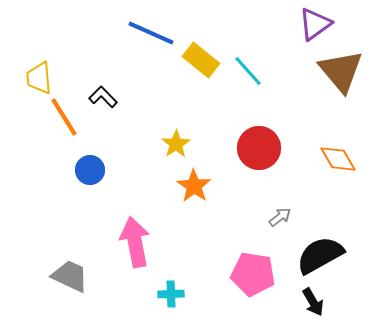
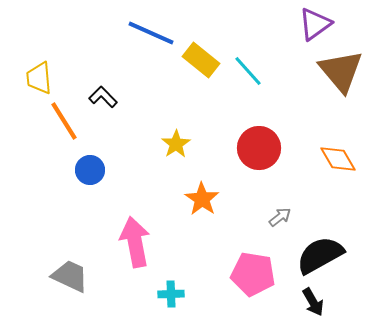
orange line: moved 4 px down
orange star: moved 8 px right, 13 px down
